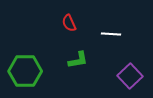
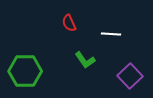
green L-shape: moved 7 px right; rotated 65 degrees clockwise
